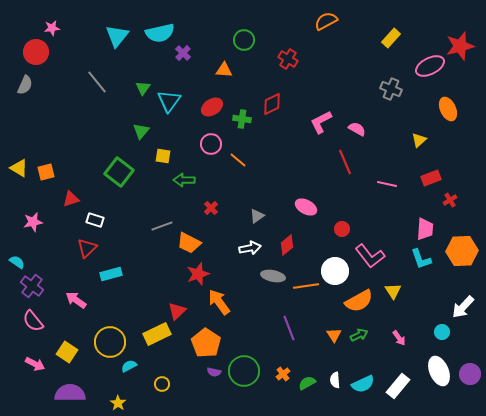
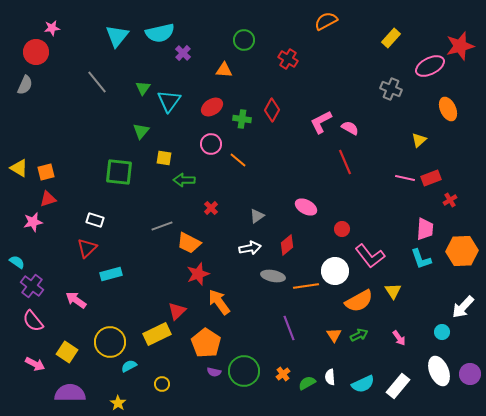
red diamond at (272, 104): moved 6 px down; rotated 35 degrees counterclockwise
pink semicircle at (357, 129): moved 7 px left, 1 px up
yellow square at (163, 156): moved 1 px right, 2 px down
green square at (119, 172): rotated 32 degrees counterclockwise
pink line at (387, 184): moved 18 px right, 6 px up
red triangle at (71, 199): moved 23 px left
white semicircle at (335, 380): moved 5 px left, 3 px up
